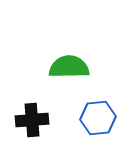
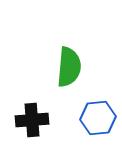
green semicircle: rotated 96 degrees clockwise
